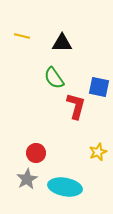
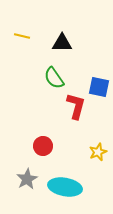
red circle: moved 7 px right, 7 px up
